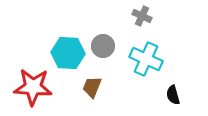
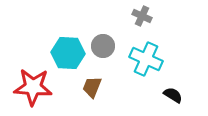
black semicircle: rotated 138 degrees clockwise
